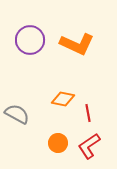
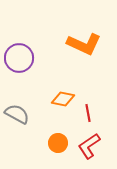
purple circle: moved 11 px left, 18 px down
orange L-shape: moved 7 px right
